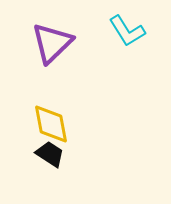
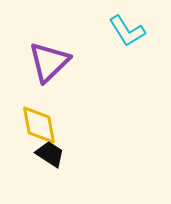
purple triangle: moved 3 px left, 19 px down
yellow diamond: moved 12 px left, 1 px down
